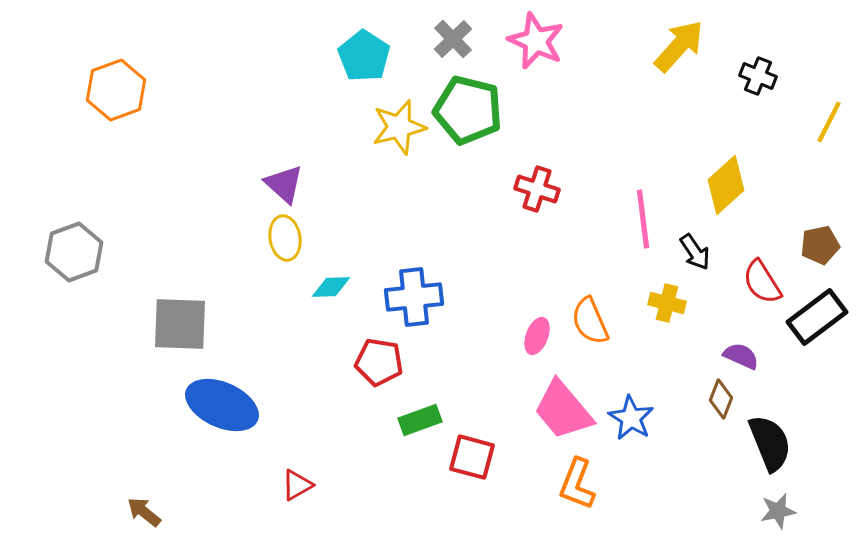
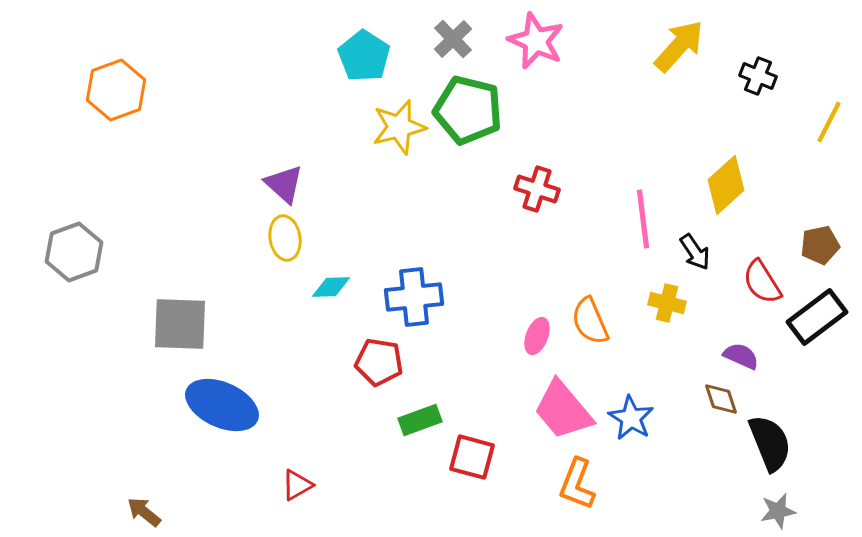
brown diamond: rotated 39 degrees counterclockwise
